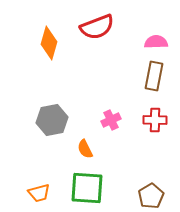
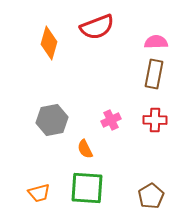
brown rectangle: moved 2 px up
